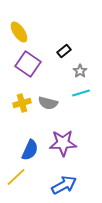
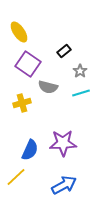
gray semicircle: moved 16 px up
